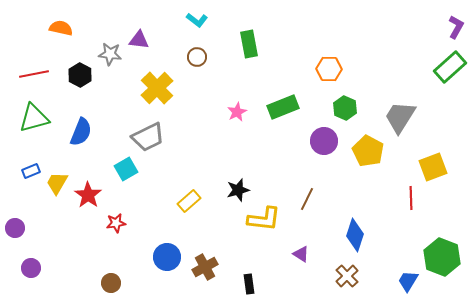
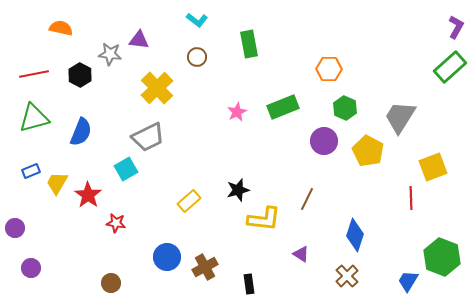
red star at (116, 223): rotated 18 degrees clockwise
